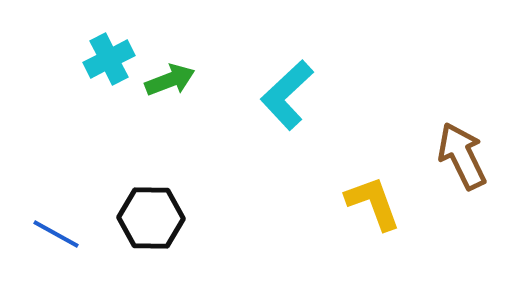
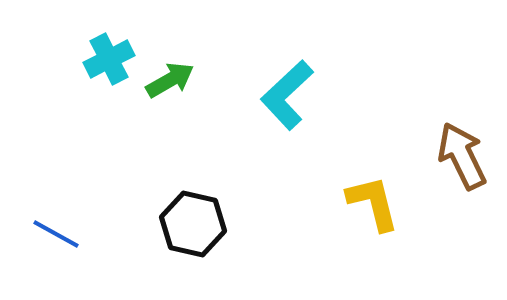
green arrow: rotated 9 degrees counterclockwise
yellow L-shape: rotated 6 degrees clockwise
black hexagon: moved 42 px right, 6 px down; rotated 12 degrees clockwise
